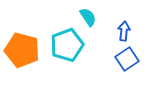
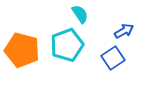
cyan semicircle: moved 8 px left, 3 px up
blue arrow: rotated 54 degrees clockwise
blue square: moved 14 px left, 1 px up
